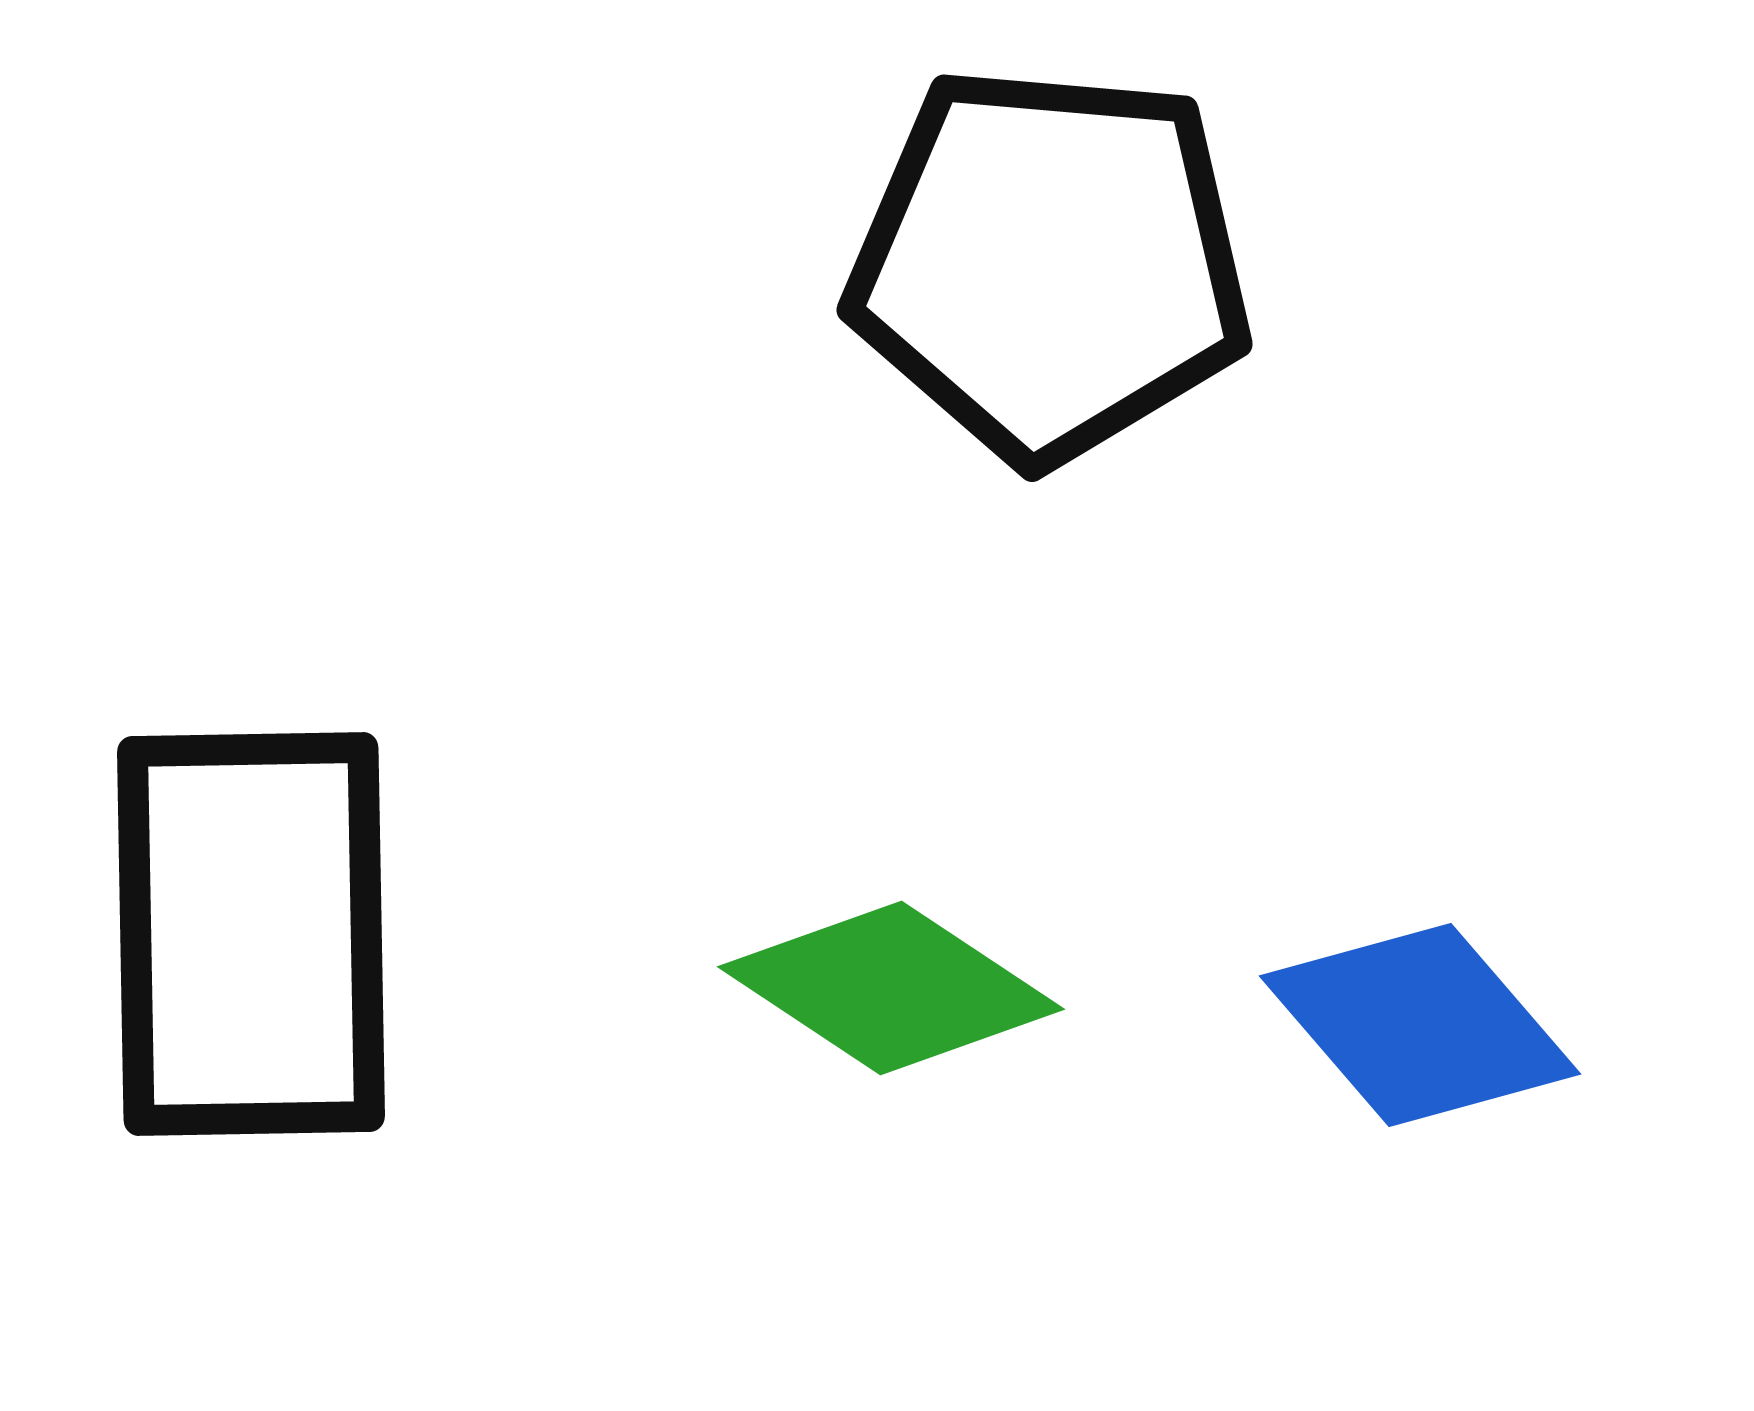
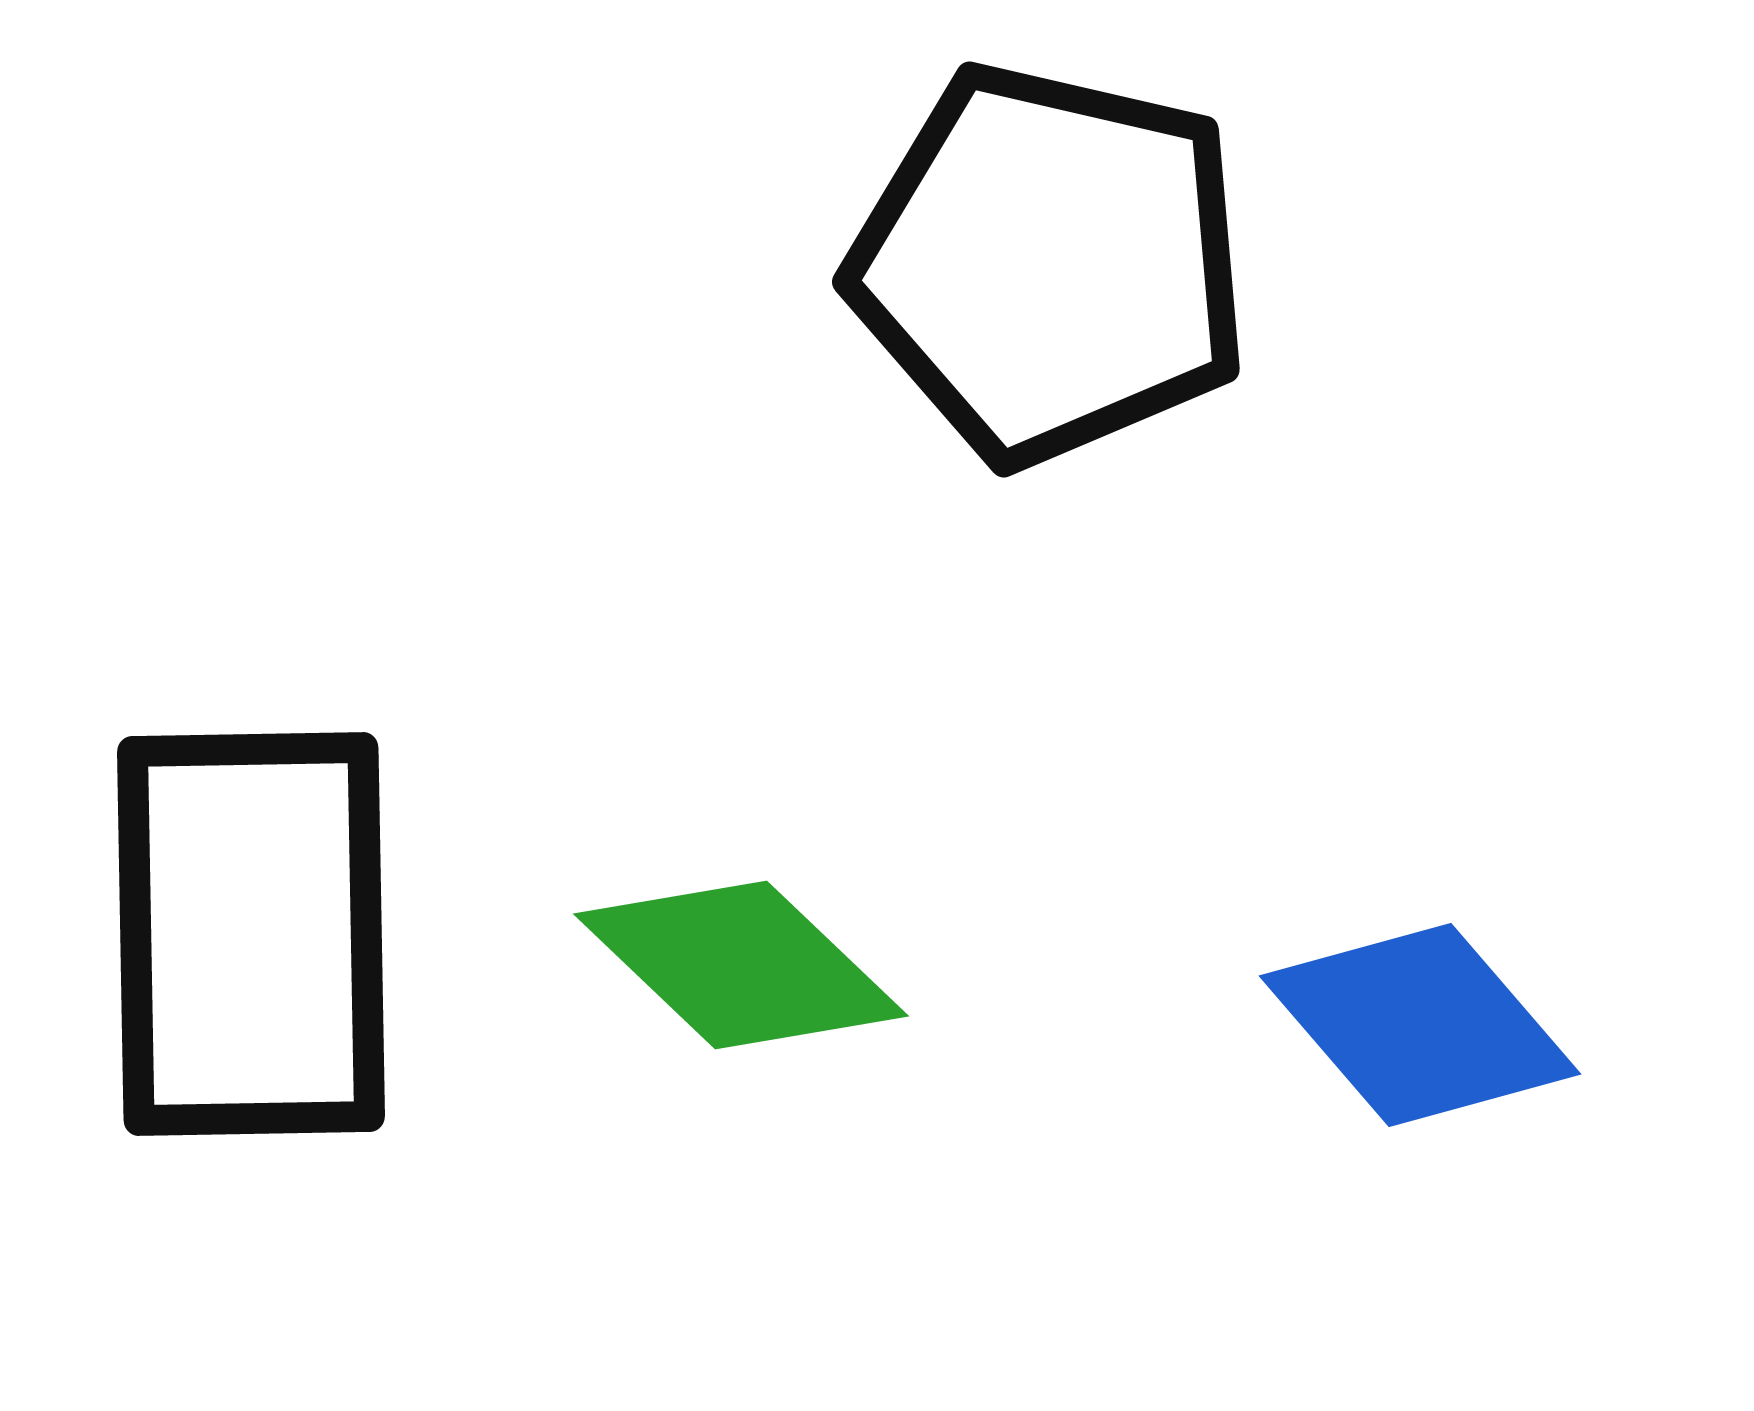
black pentagon: rotated 8 degrees clockwise
green diamond: moved 150 px left, 23 px up; rotated 10 degrees clockwise
